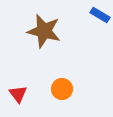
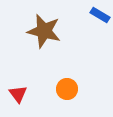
orange circle: moved 5 px right
